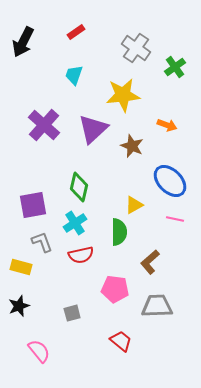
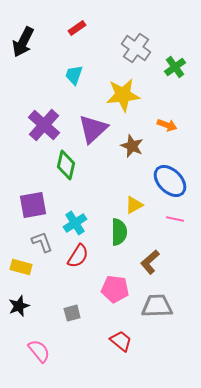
red rectangle: moved 1 px right, 4 px up
green diamond: moved 13 px left, 22 px up
red semicircle: moved 3 px left, 1 px down; rotated 45 degrees counterclockwise
